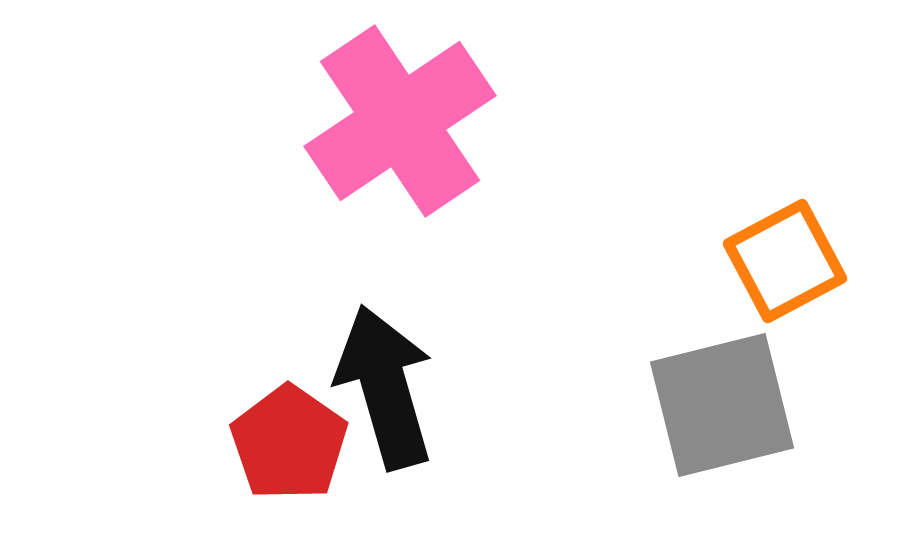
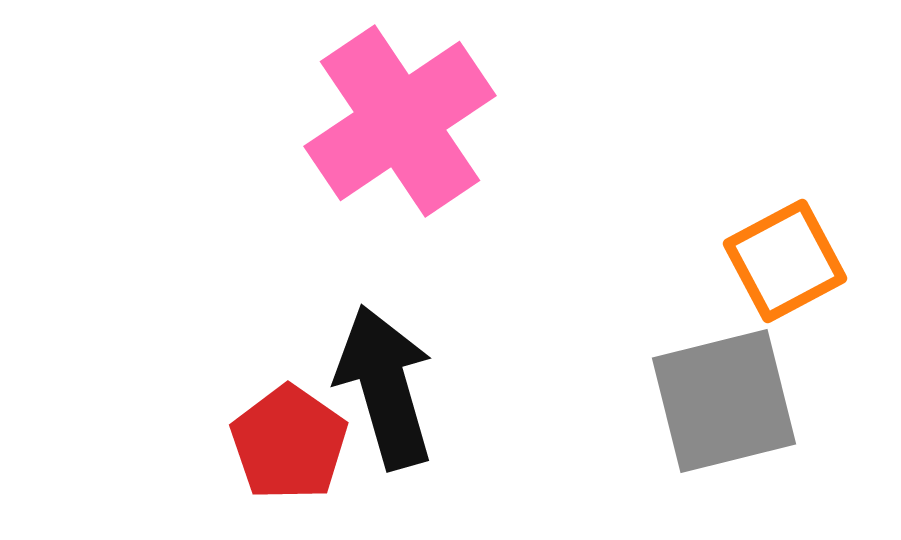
gray square: moved 2 px right, 4 px up
